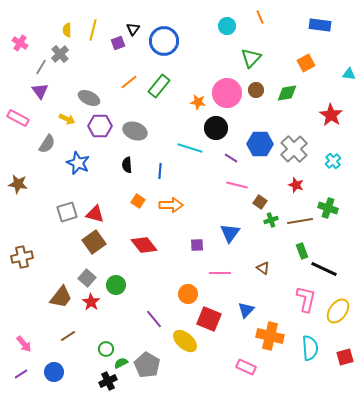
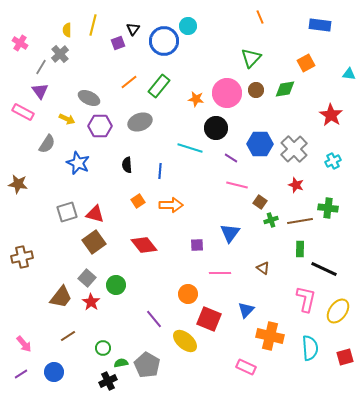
cyan circle at (227, 26): moved 39 px left
yellow line at (93, 30): moved 5 px up
green diamond at (287, 93): moved 2 px left, 4 px up
orange star at (198, 102): moved 2 px left, 3 px up
pink rectangle at (18, 118): moved 5 px right, 6 px up
gray ellipse at (135, 131): moved 5 px right, 9 px up; rotated 40 degrees counterclockwise
cyan cross at (333, 161): rotated 14 degrees clockwise
orange square at (138, 201): rotated 24 degrees clockwise
green cross at (328, 208): rotated 12 degrees counterclockwise
green rectangle at (302, 251): moved 2 px left, 2 px up; rotated 21 degrees clockwise
green circle at (106, 349): moved 3 px left, 1 px up
green semicircle at (121, 363): rotated 16 degrees clockwise
